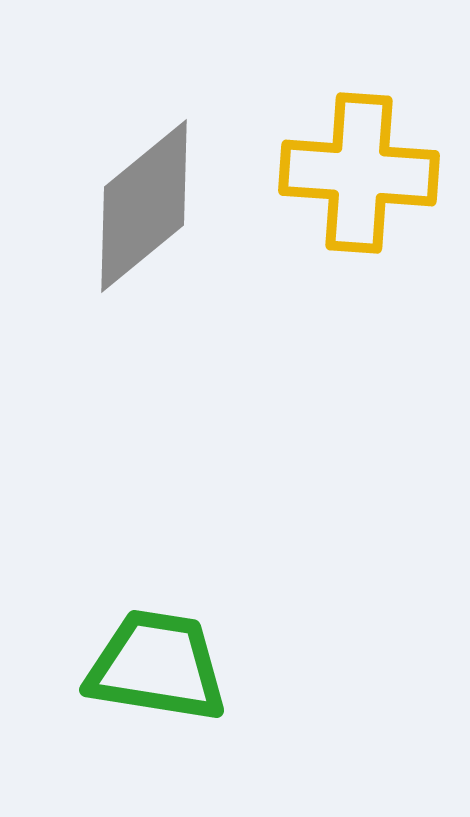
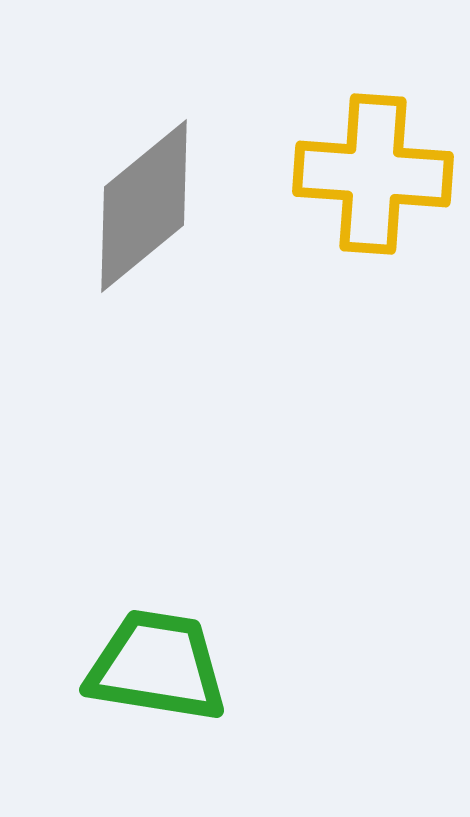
yellow cross: moved 14 px right, 1 px down
